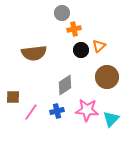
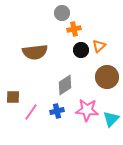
brown semicircle: moved 1 px right, 1 px up
